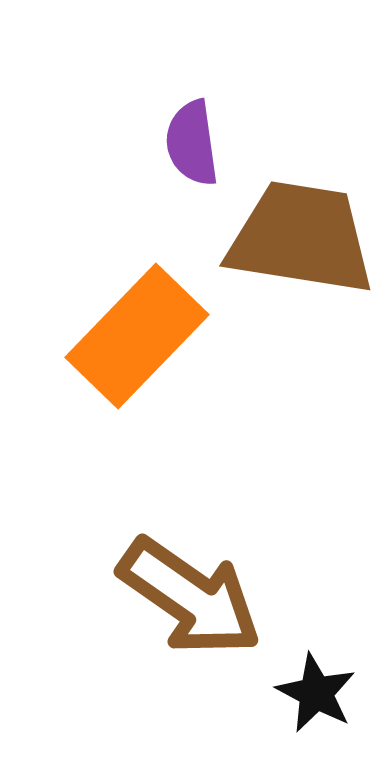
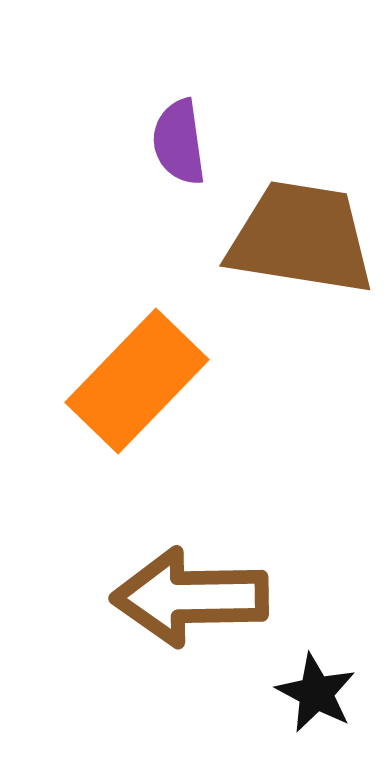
purple semicircle: moved 13 px left, 1 px up
orange rectangle: moved 45 px down
brown arrow: rotated 144 degrees clockwise
